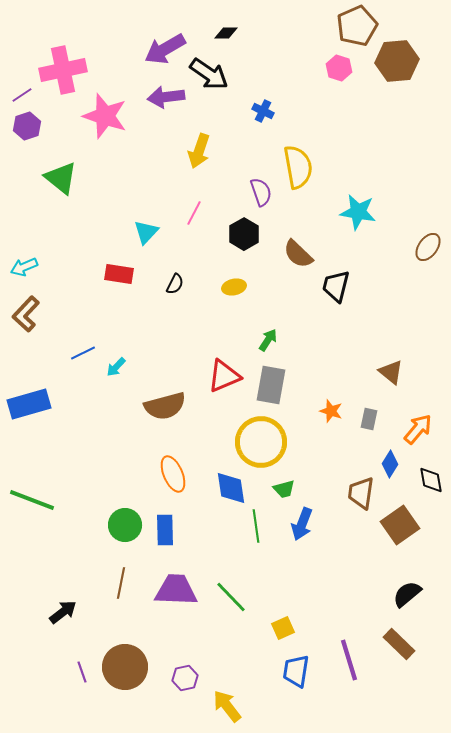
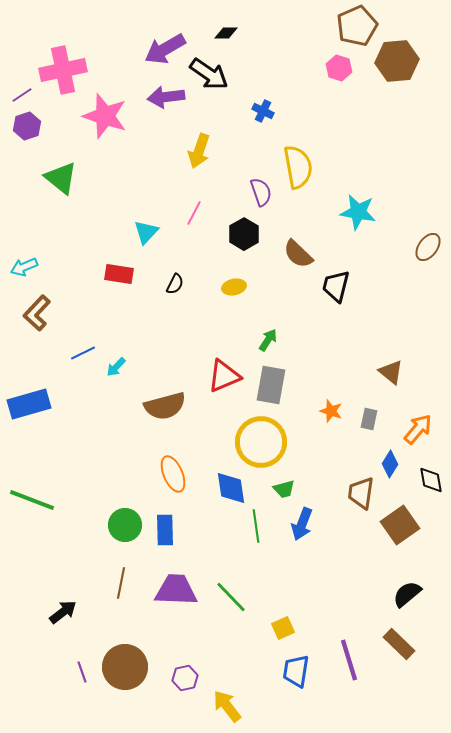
brown L-shape at (26, 314): moved 11 px right, 1 px up
